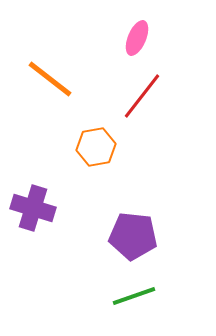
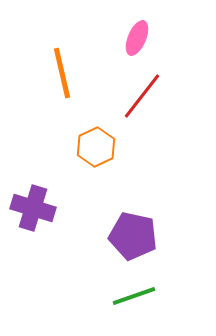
orange line: moved 12 px right, 6 px up; rotated 39 degrees clockwise
orange hexagon: rotated 15 degrees counterclockwise
purple pentagon: rotated 6 degrees clockwise
